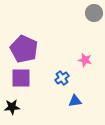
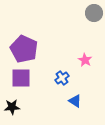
pink star: rotated 16 degrees clockwise
blue triangle: rotated 40 degrees clockwise
